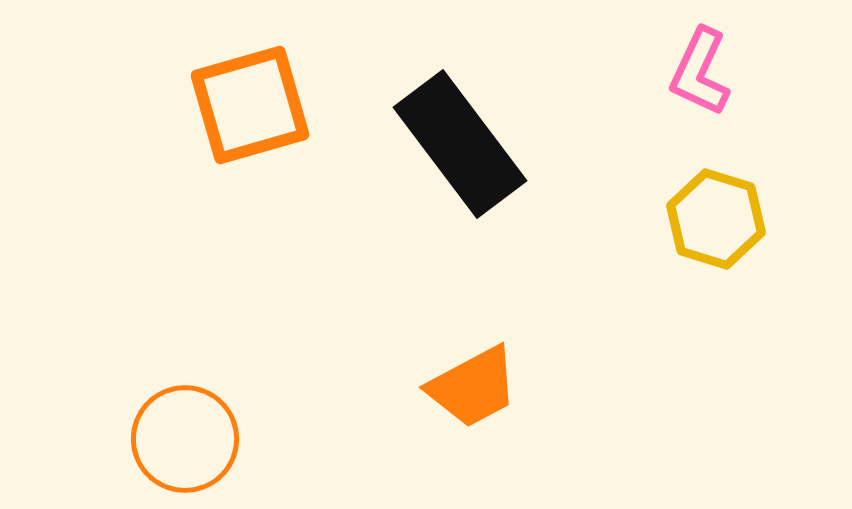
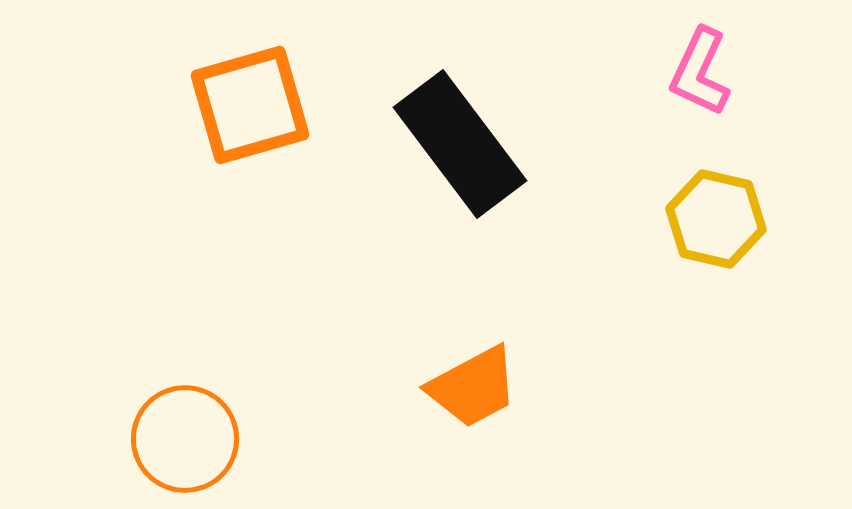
yellow hexagon: rotated 4 degrees counterclockwise
